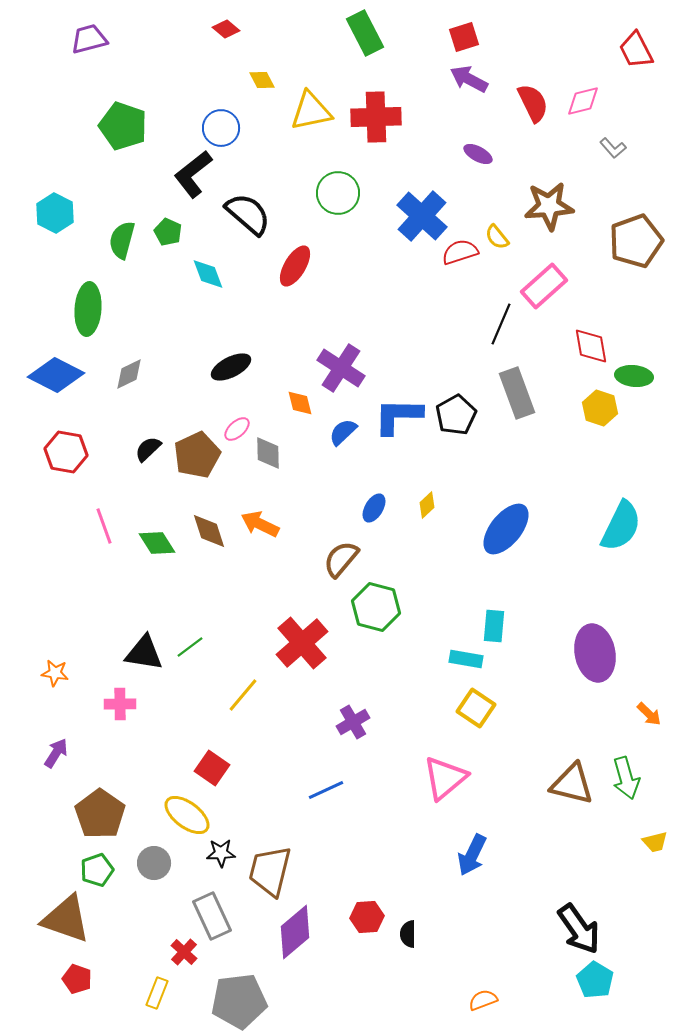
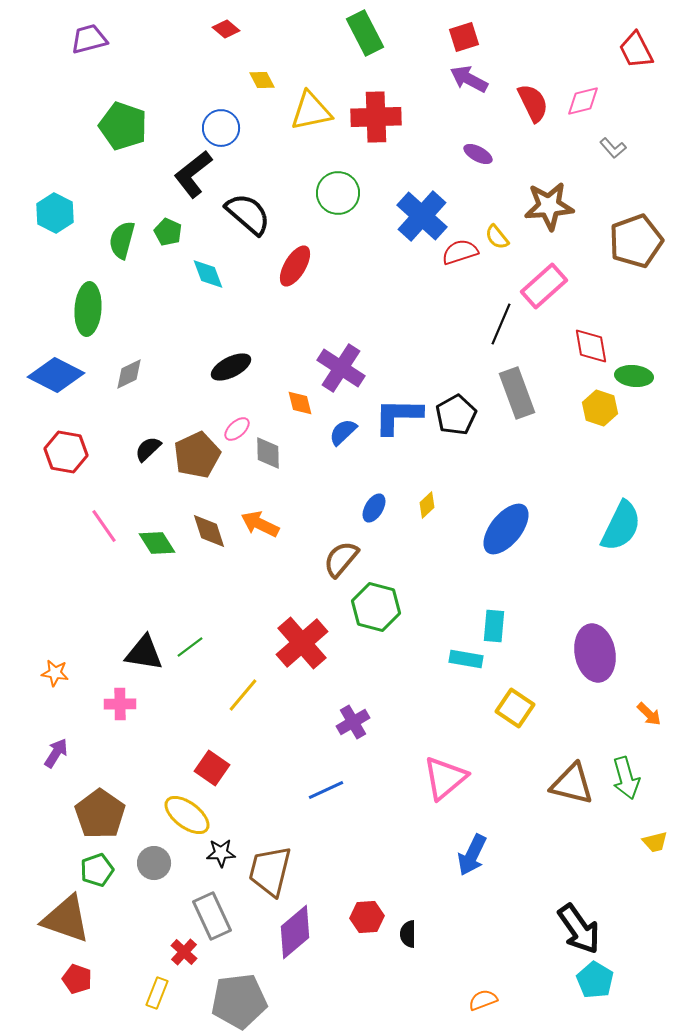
pink line at (104, 526): rotated 15 degrees counterclockwise
yellow square at (476, 708): moved 39 px right
